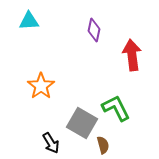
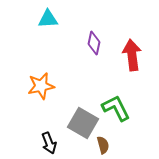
cyan triangle: moved 19 px right, 2 px up
purple diamond: moved 13 px down
orange star: rotated 24 degrees clockwise
gray square: moved 1 px right
black arrow: moved 2 px left; rotated 10 degrees clockwise
